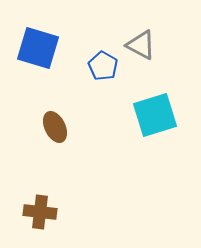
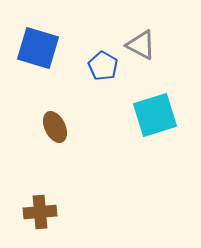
brown cross: rotated 12 degrees counterclockwise
